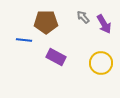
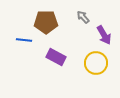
purple arrow: moved 11 px down
yellow circle: moved 5 px left
